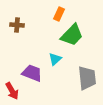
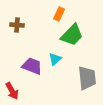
purple trapezoid: moved 7 px up
